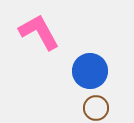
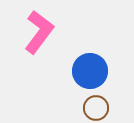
pink L-shape: rotated 66 degrees clockwise
